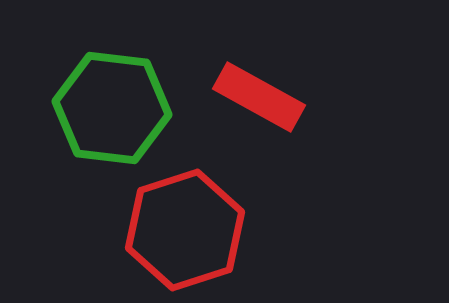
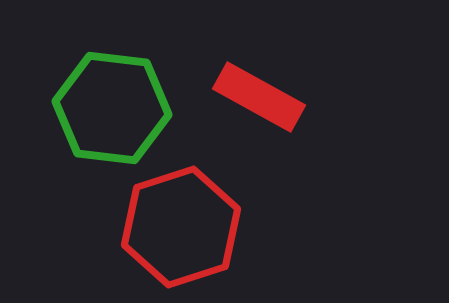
red hexagon: moved 4 px left, 3 px up
